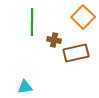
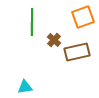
orange square: rotated 25 degrees clockwise
brown cross: rotated 32 degrees clockwise
brown rectangle: moved 1 px right, 1 px up
